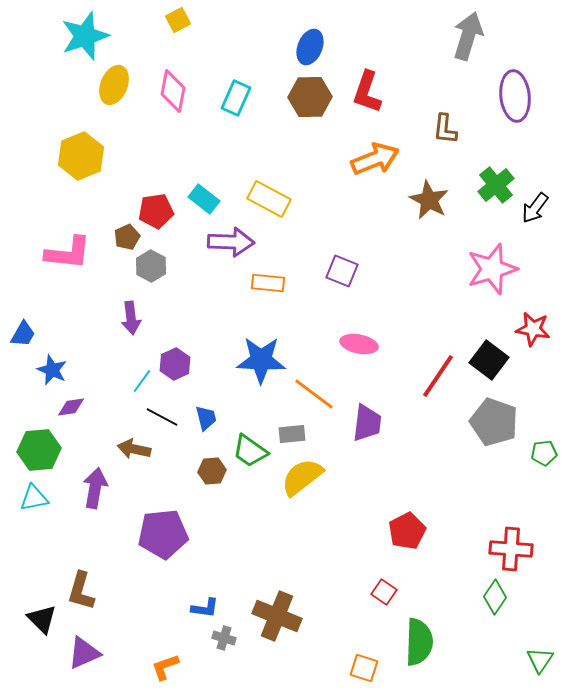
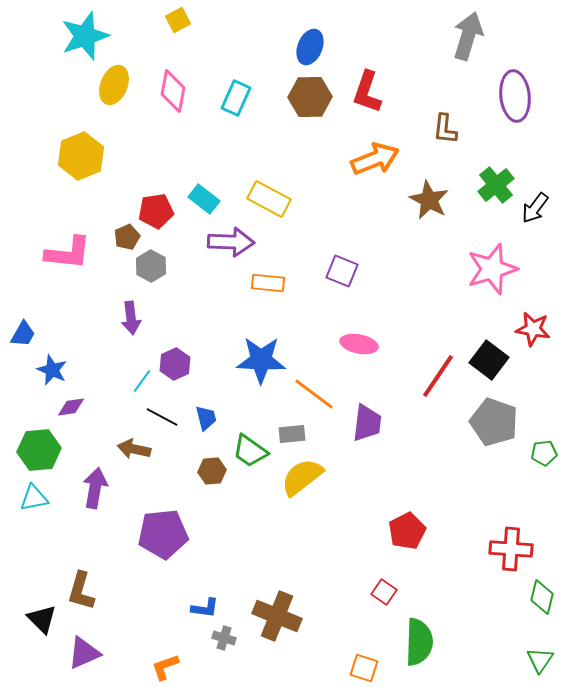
green diamond at (495, 597): moved 47 px right; rotated 20 degrees counterclockwise
